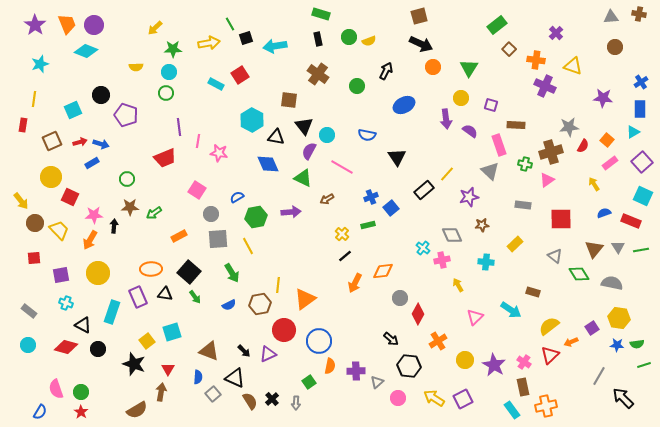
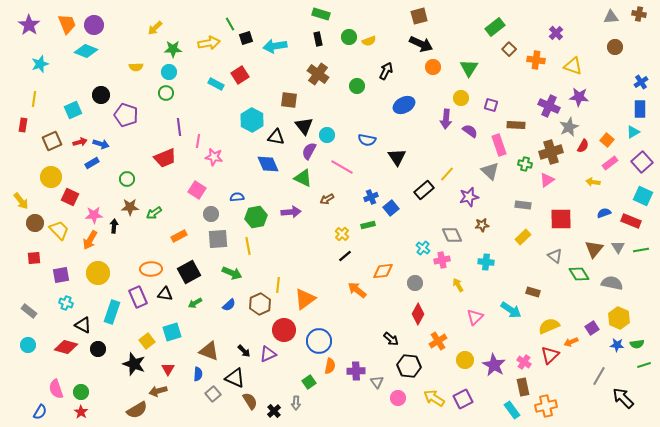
purple star at (35, 25): moved 6 px left
green rectangle at (497, 25): moved 2 px left, 2 px down
purple cross at (545, 86): moved 4 px right, 20 px down
purple star at (603, 98): moved 24 px left, 1 px up
purple arrow at (446, 119): rotated 12 degrees clockwise
gray star at (569, 127): rotated 18 degrees counterclockwise
blue semicircle at (367, 135): moved 5 px down
pink star at (219, 153): moved 5 px left, 4 px down
yellow arrow at (594, 184): moved 1 px left, 2 px up; rotated 48 degrees counterclockwise
blue semicircle at (237, 197): rotated 24 degrees clockwise
yellow rectangle at (515, 244): moved 8 px right, 7 px up
yellow line at (248, 246): rotated 18 degrees clockwise
black square at (189, 272): rotated 20 degrees clockwise
green arrow at (232, 273): rotated 36 degrees counterclockwise
orange arrow at (355, 283): moved 2 px right, 7 px down; rotated 102 degrees clockwise
green arrow at (195, 297): moved 6 px down; rotated 96 degrees clockwise
gray circle at (400, 298): moved 15 px right, 15 px up
brown hexagon at (260, 304): rotated 15 degrees counterclockwise
blue semicircle at (229, 305): rotated 16 degrees counterclockwise
yellow hexagon at (619, 318): rotated 15 degrees clockwise
yellow semicircle at (549, 326): rotated 15 degrees clockwise
blue semicircle at (198, 377): moved 3 px up
gray triangle at (377, 382): rotated 24 degrees counterclockwise
brown arrow at (161, 392): moved 3 px left, 1 px up; rotated 114 degrees counterclockwise
black cross at (272, 399): moved 2 px right, 12 px down
